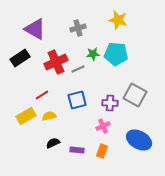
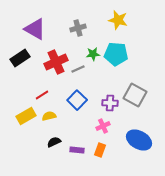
blue square: rotated 30 degrees counterclockwise
black semicircle: moved 1 px right, 1 px up
orange rectangle: moved 2 px left, 1 px up
